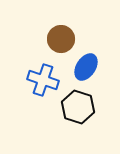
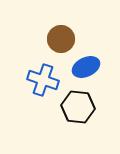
blue ellipse: rotated 32 degrees clockwise
black hexagon: rotated 12 degrees counterclockwise
